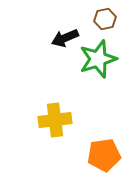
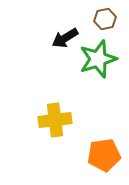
black arrow: rotated 8 degrees counterclockwise
